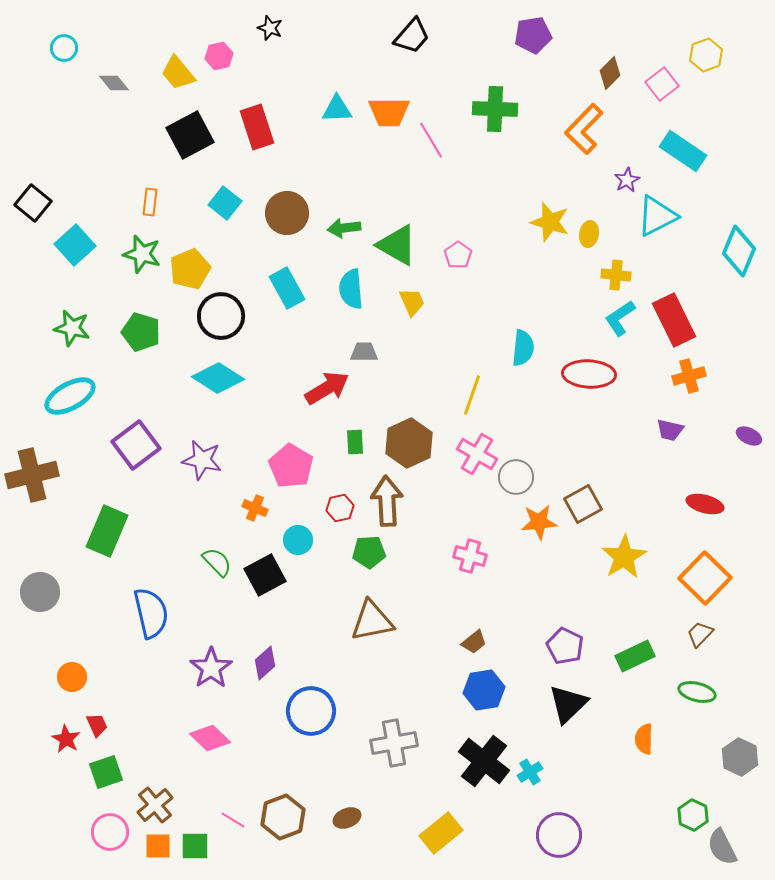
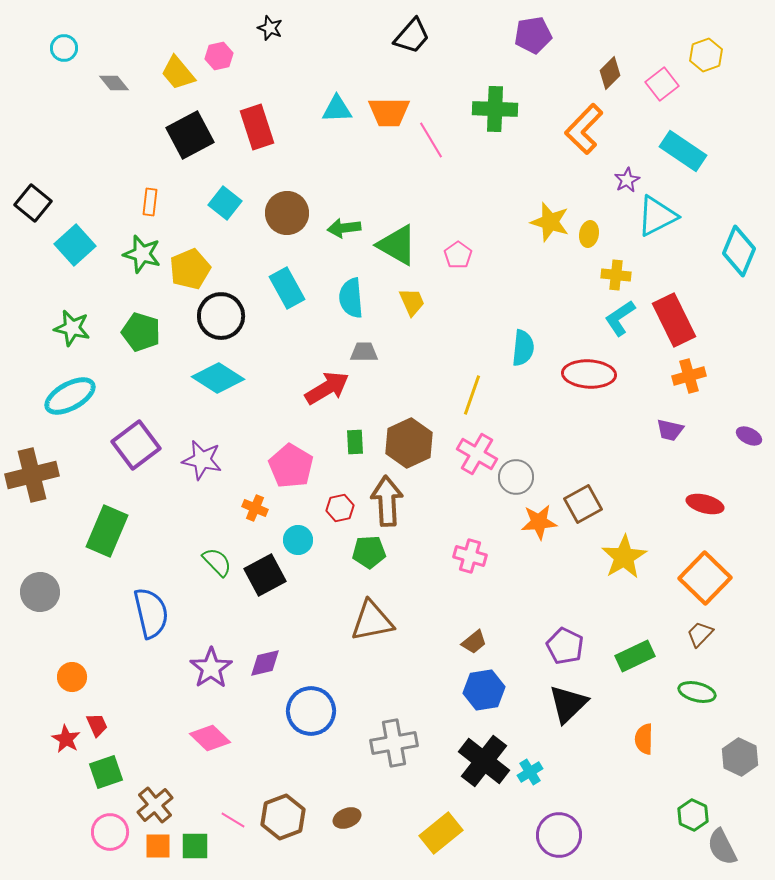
cyan semicircle at (351, 289): moved 9 px down
purple diamond at (265, 663): rotated 28 degrees clockwise
